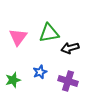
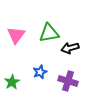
pink triangle: moved 2 px left, 2 px up
green star: moved 1 px left, 2 px down; rotated 14 degrees counterclockwise
